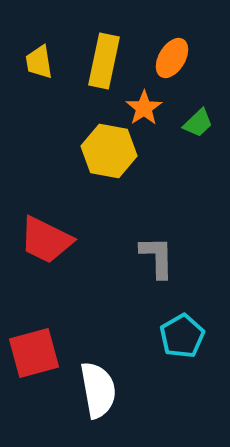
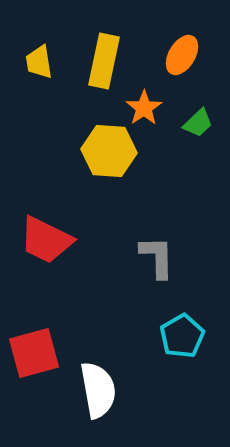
orange ellipse: moved 10 px right, 3 px up
yellow hexagon: rotated 6 degrees counterclockwise
